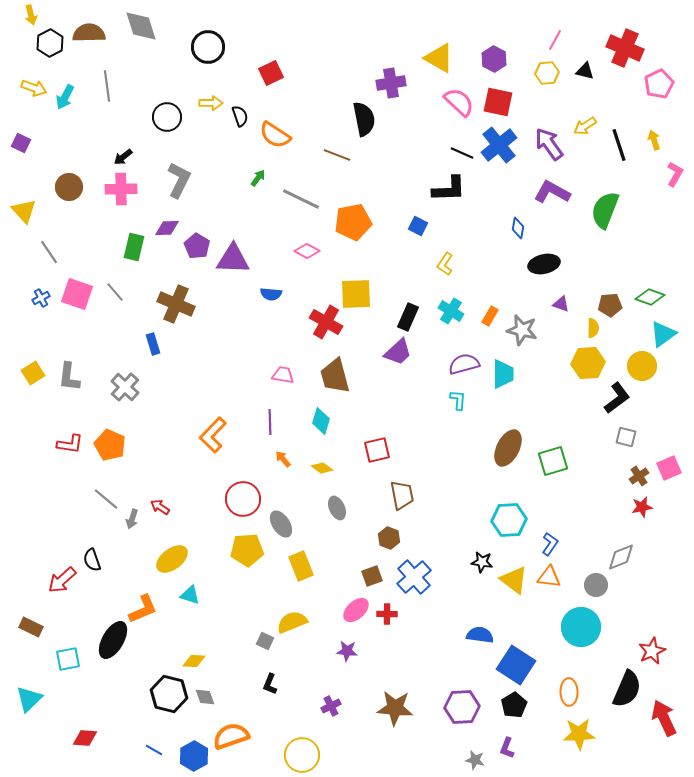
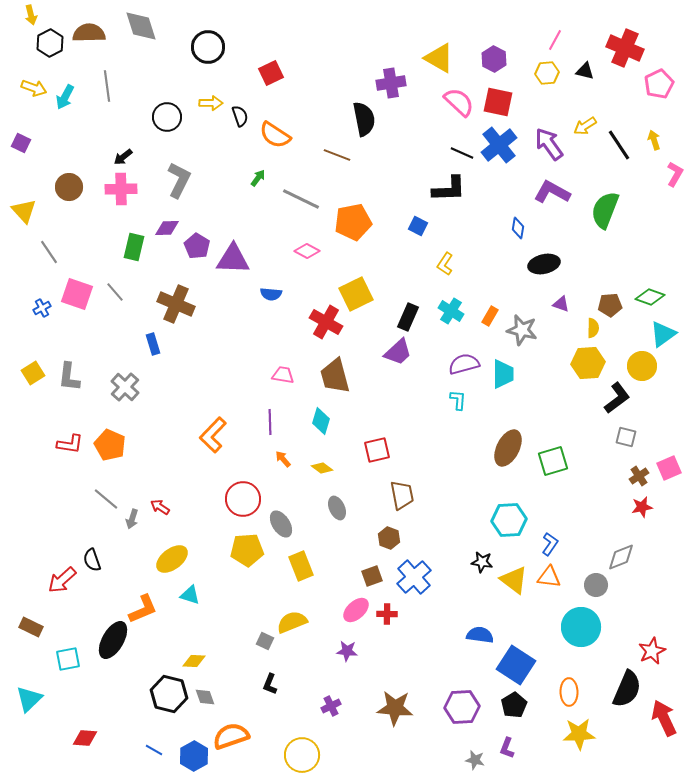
black line at (619, 145): rotated 16 degrees counterclockwise
yellow square at (356, 294): rotated 24 degrees counterclockwise
blue cross at (41, 298): moved 1 px right, 10 px down
